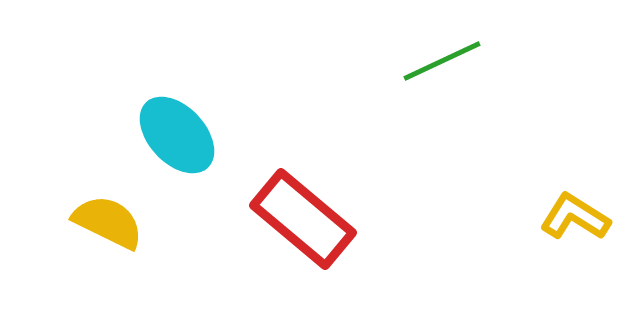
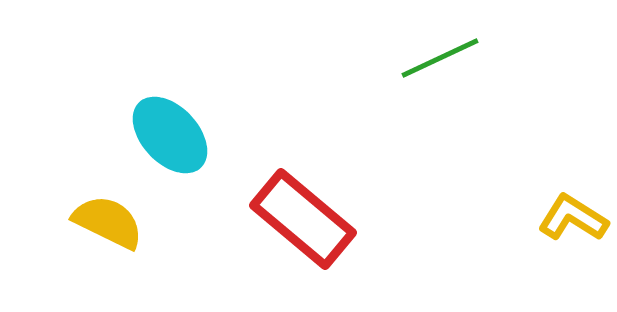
green line: moved 2 px left, 3 px up
cyan ellipse: moved 7 px left
yellow L-shape: moved 2 px left, 1 px down
